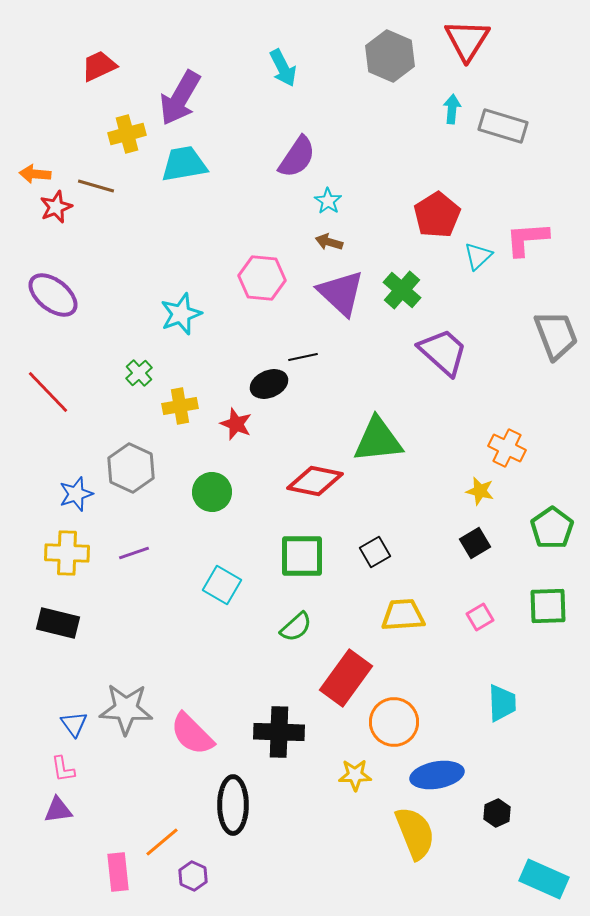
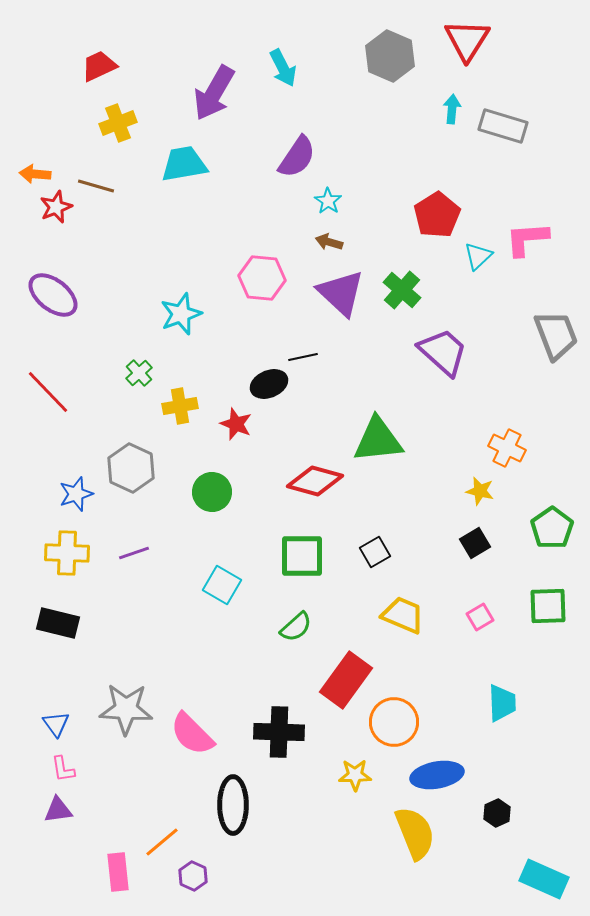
purple arrow at (180, 98): moved 34 px right, 5 px up
yellow cross at (127, 134): moved 9 px left, 11 px up; rotated 6 degrees counterclockwise
red diamond at (315, 481): rotated 4 degrees clockwise
yellow trapezoid at (403, 615): rotated 27 degrees clockwise
red rectangle at (346, 678): moved 2 px down
blue triangle at (74, 724): moved 18 px left
